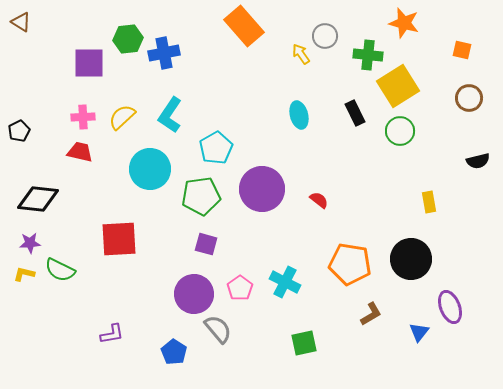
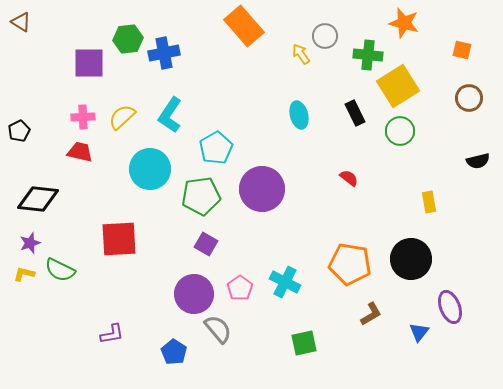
red semicircle at (319, 200): moved 30 px right, 22 px up
purple star at (30, 243): rotated 15 degrees counterclockwise
purple square at (206, 244): rotated 15 degrees clockwise
